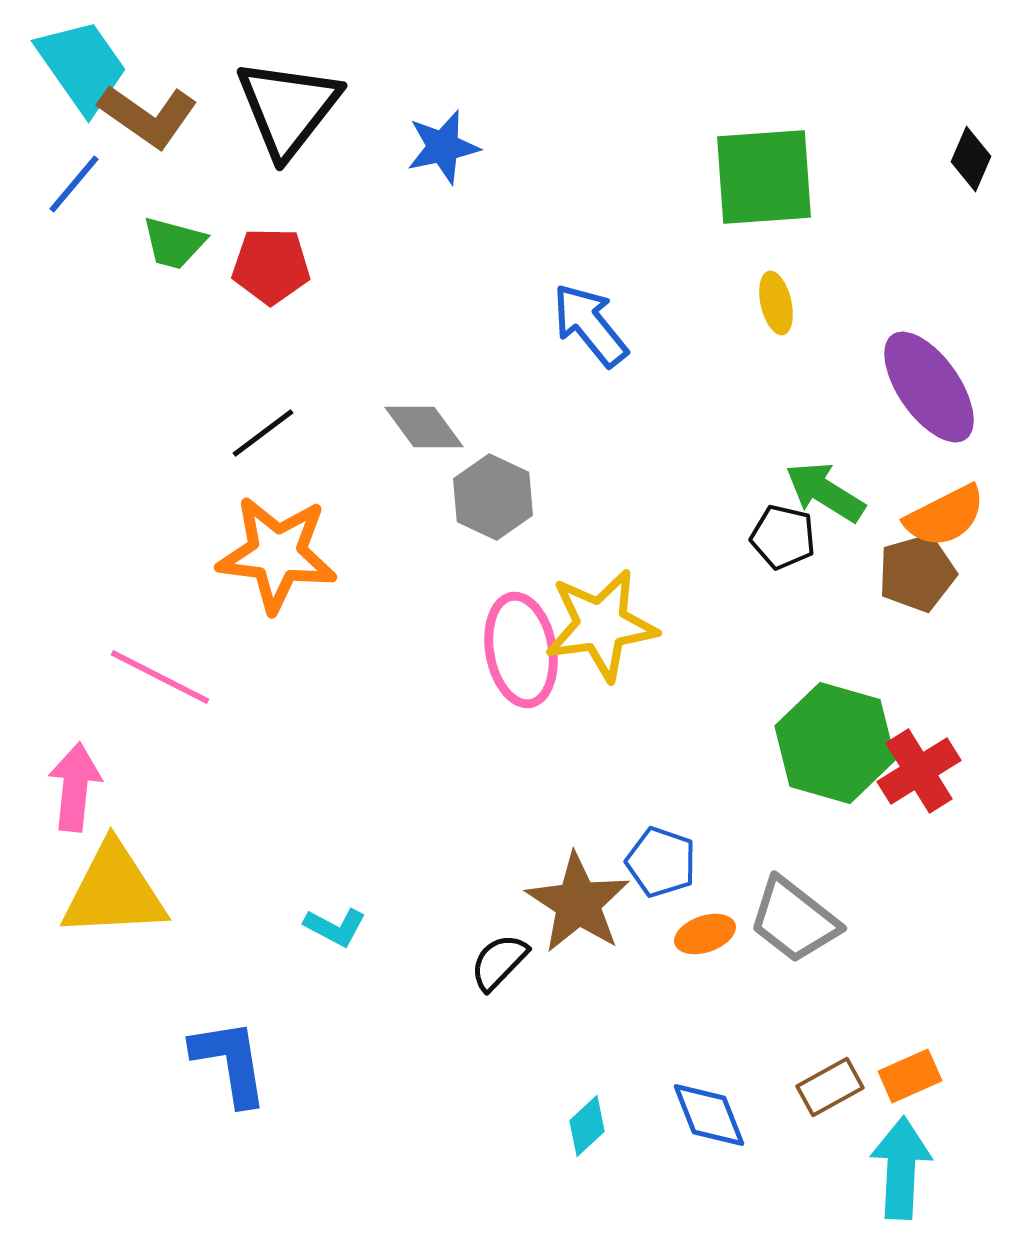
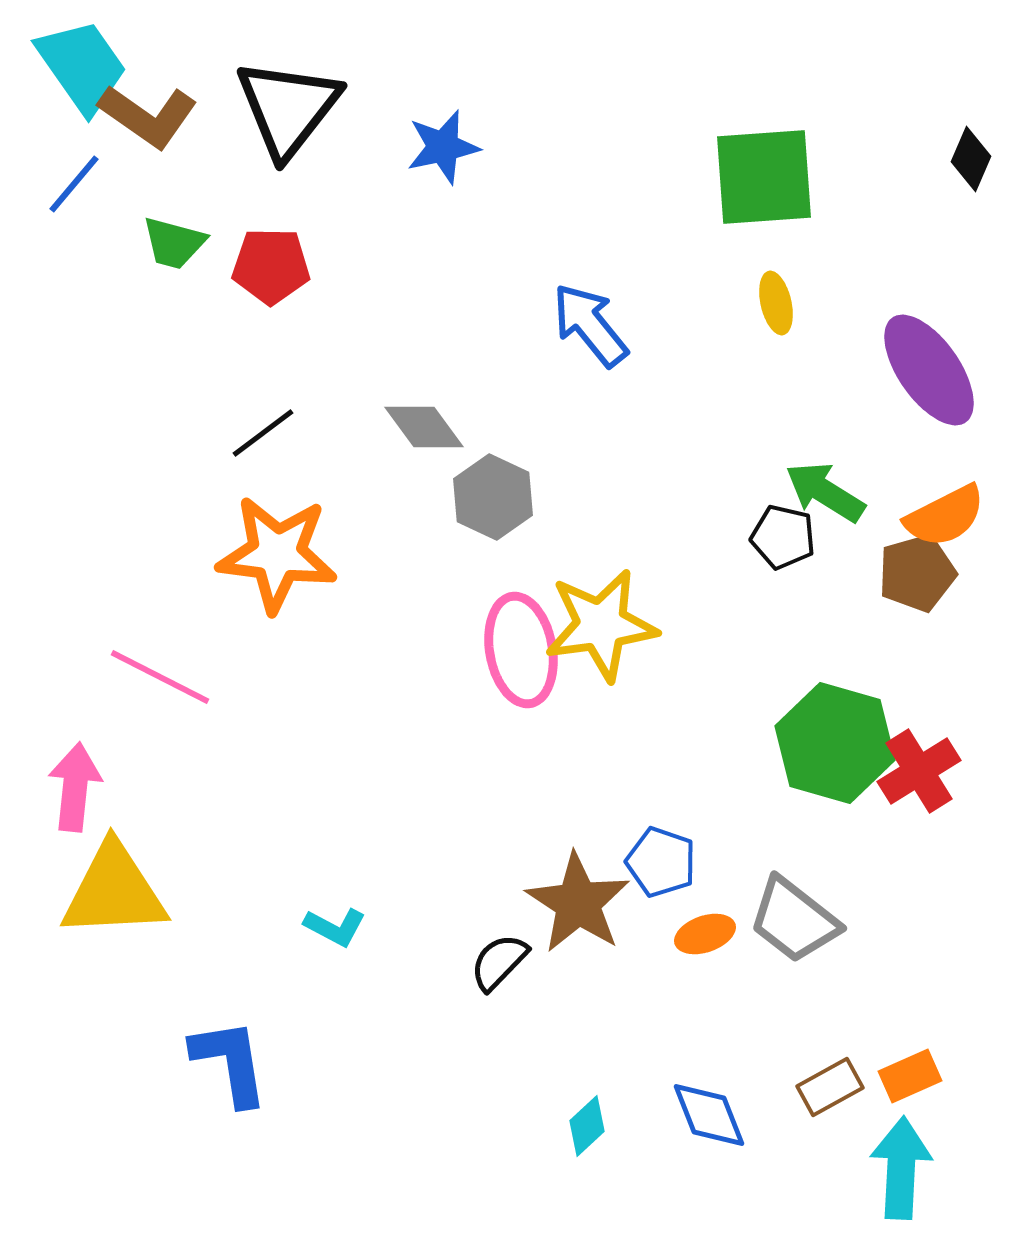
purple ellipse: moved 17 px up
